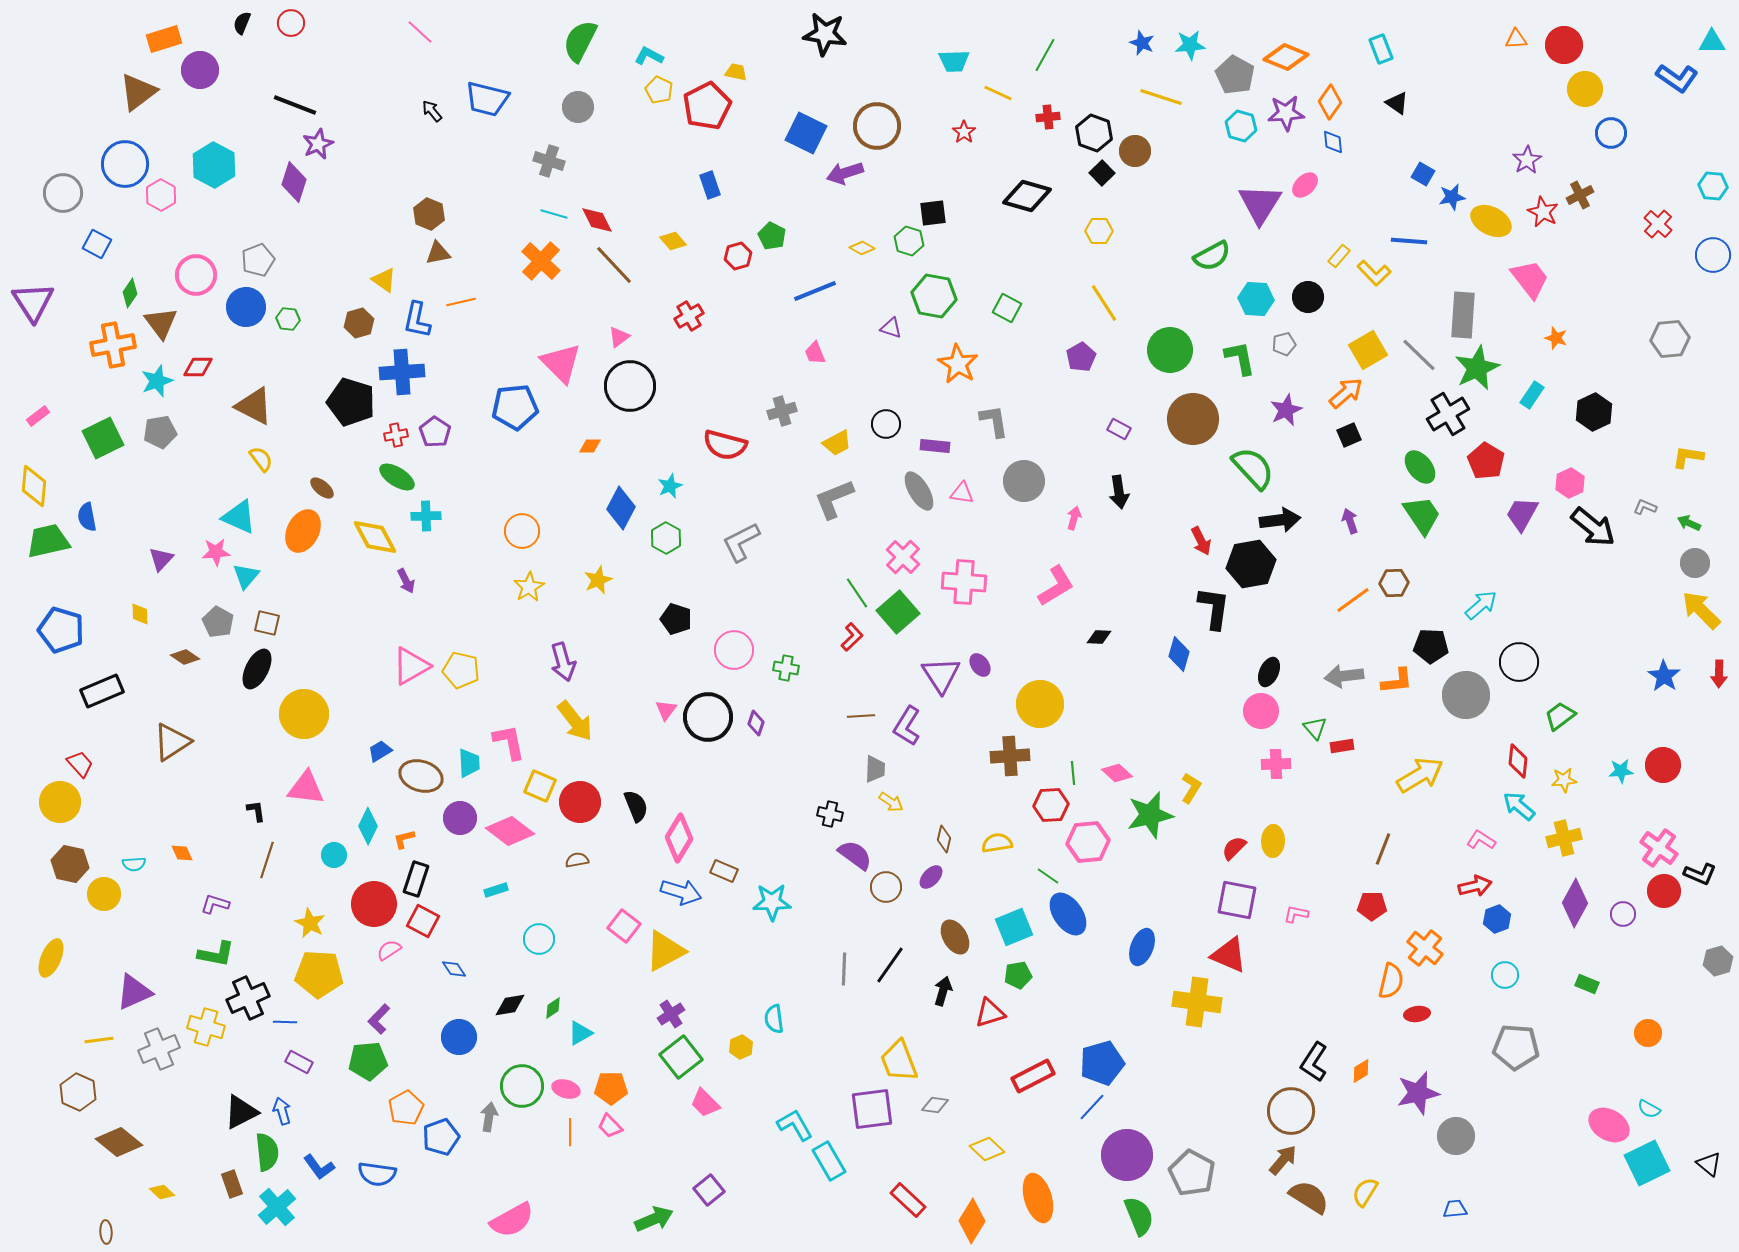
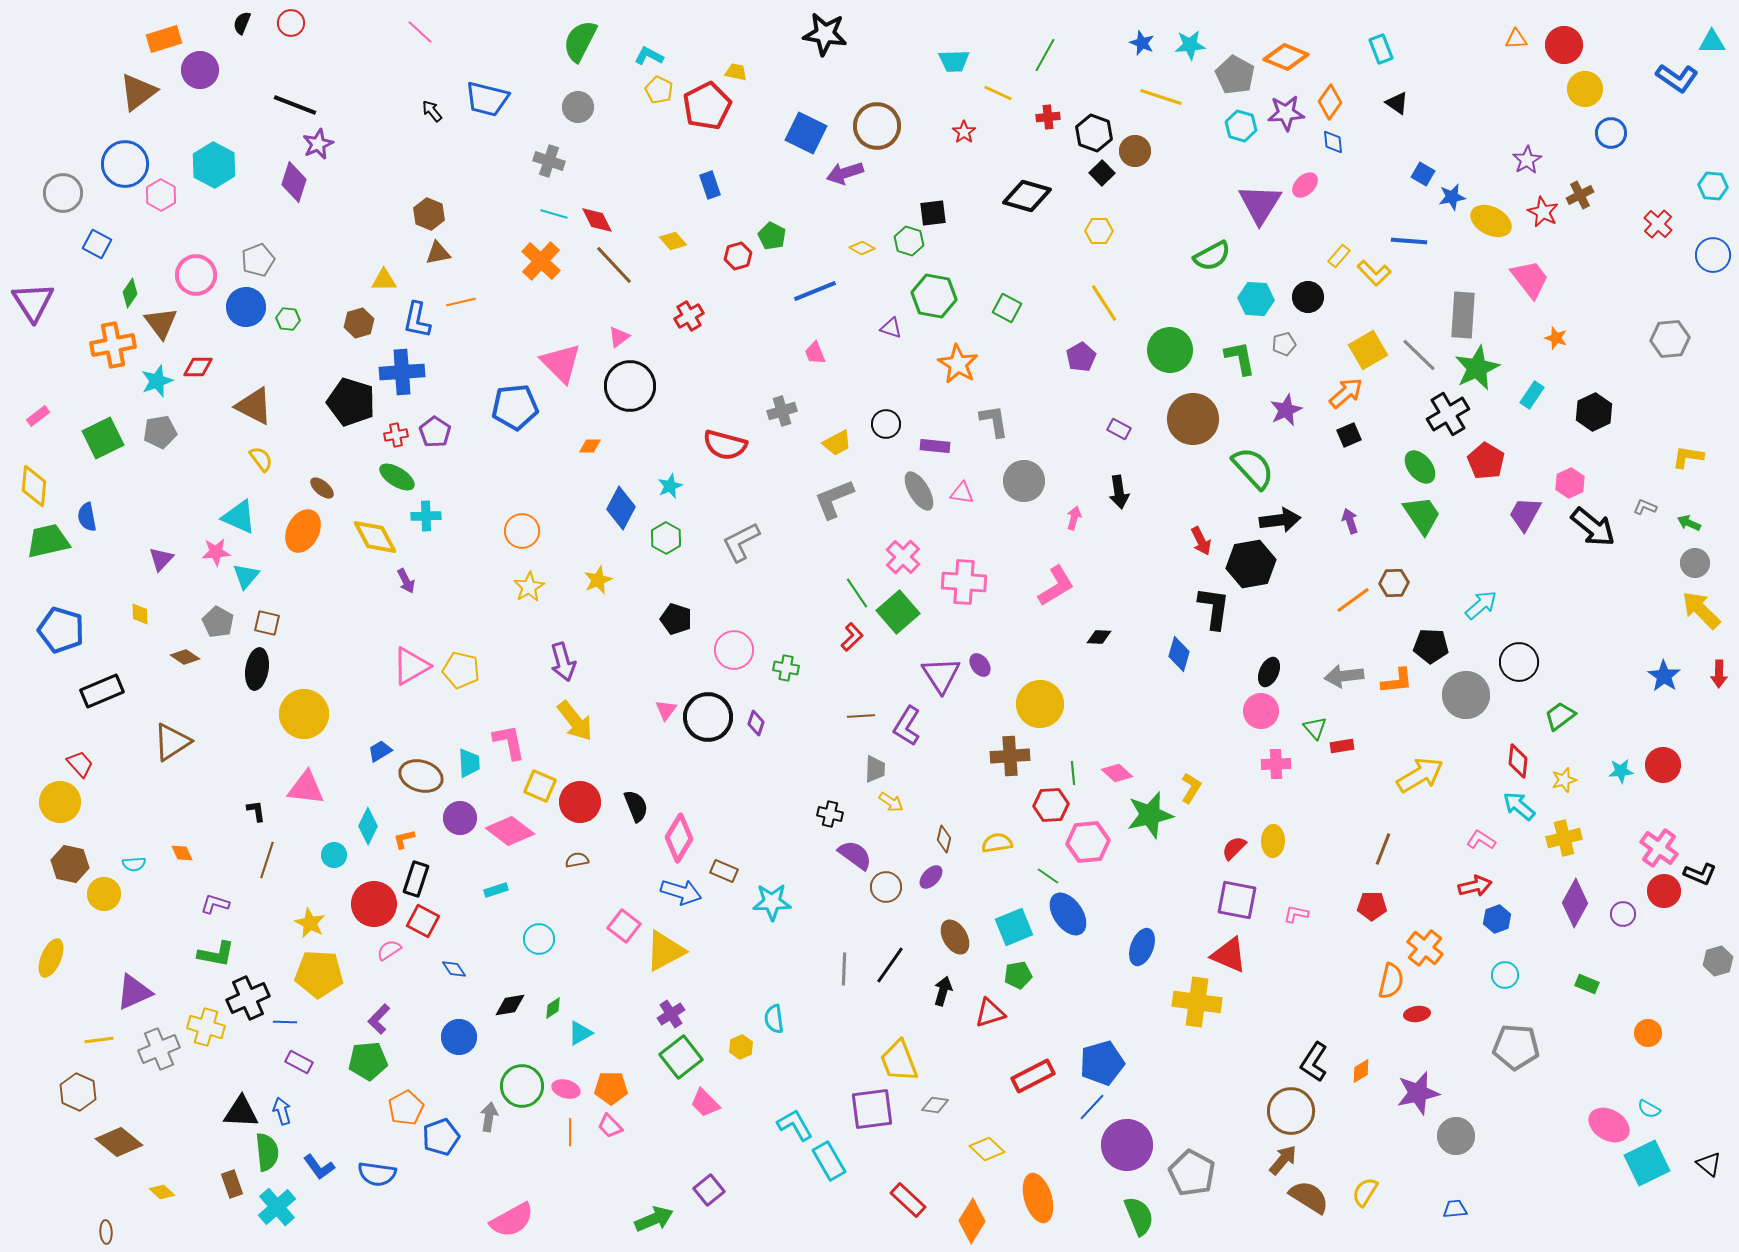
yellow triangle at (384, 280): rotated 36 degrees counterclockwise
purple trapezoid at (1522, 514): moved 3 px right
black ellipse at (257, 669): rotated 18 degrees counterclockwise
yellow star at (1564, 780): rotated 10 degrees counterclockwise
black triangle at (241, 1112): rotated 30 degrees clockwise
purple circle at (1127, 1155): moved 10 px up
